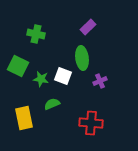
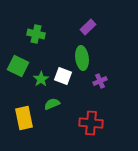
green star: rotated 28 degrees clockwise
